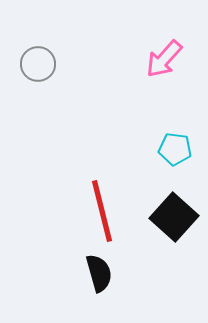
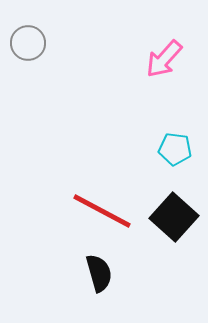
gray circle: moved 10 px left, 21 px up
red line: rotated 48 degrees counterclockwise
